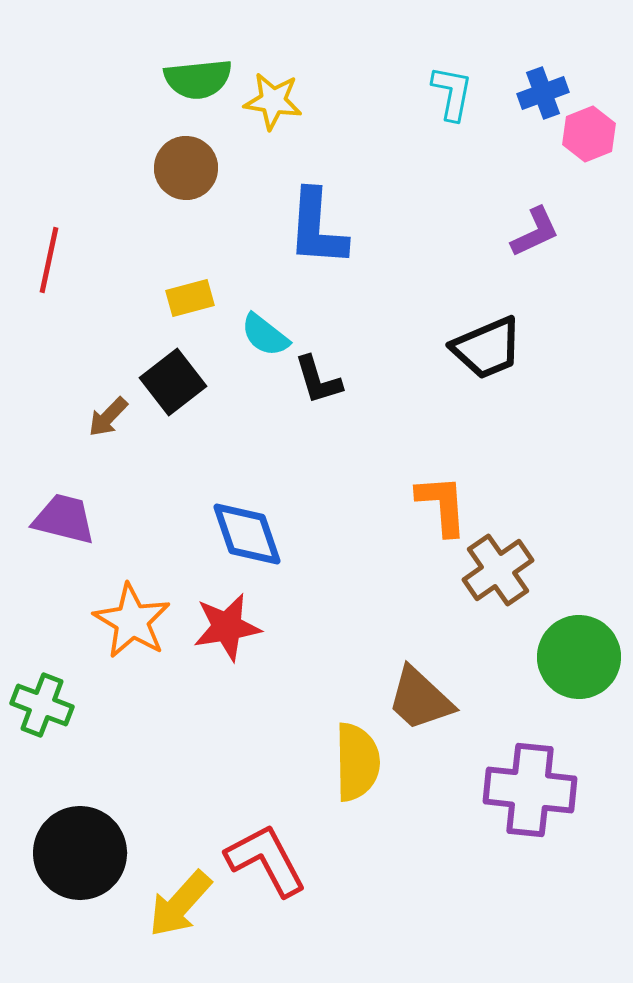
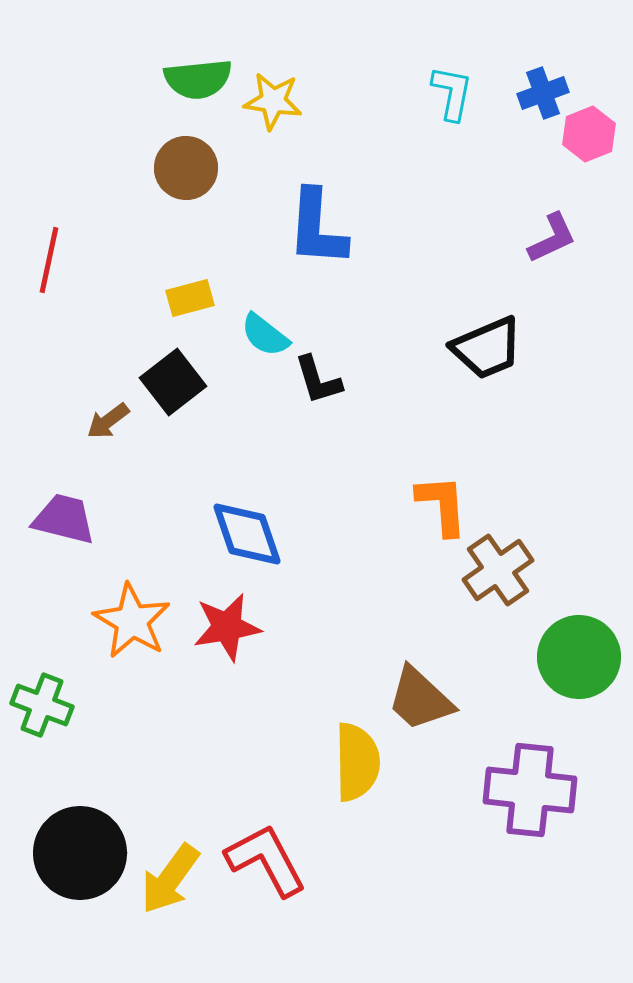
purple L-shape: moved 17 px right, 6 px down
brown arrow: moved 4 px down; rotated 9 degrees clockwise
yellow arrow: moved 10 px left, 25 px up; rotated 6 degrees counterclockwise
